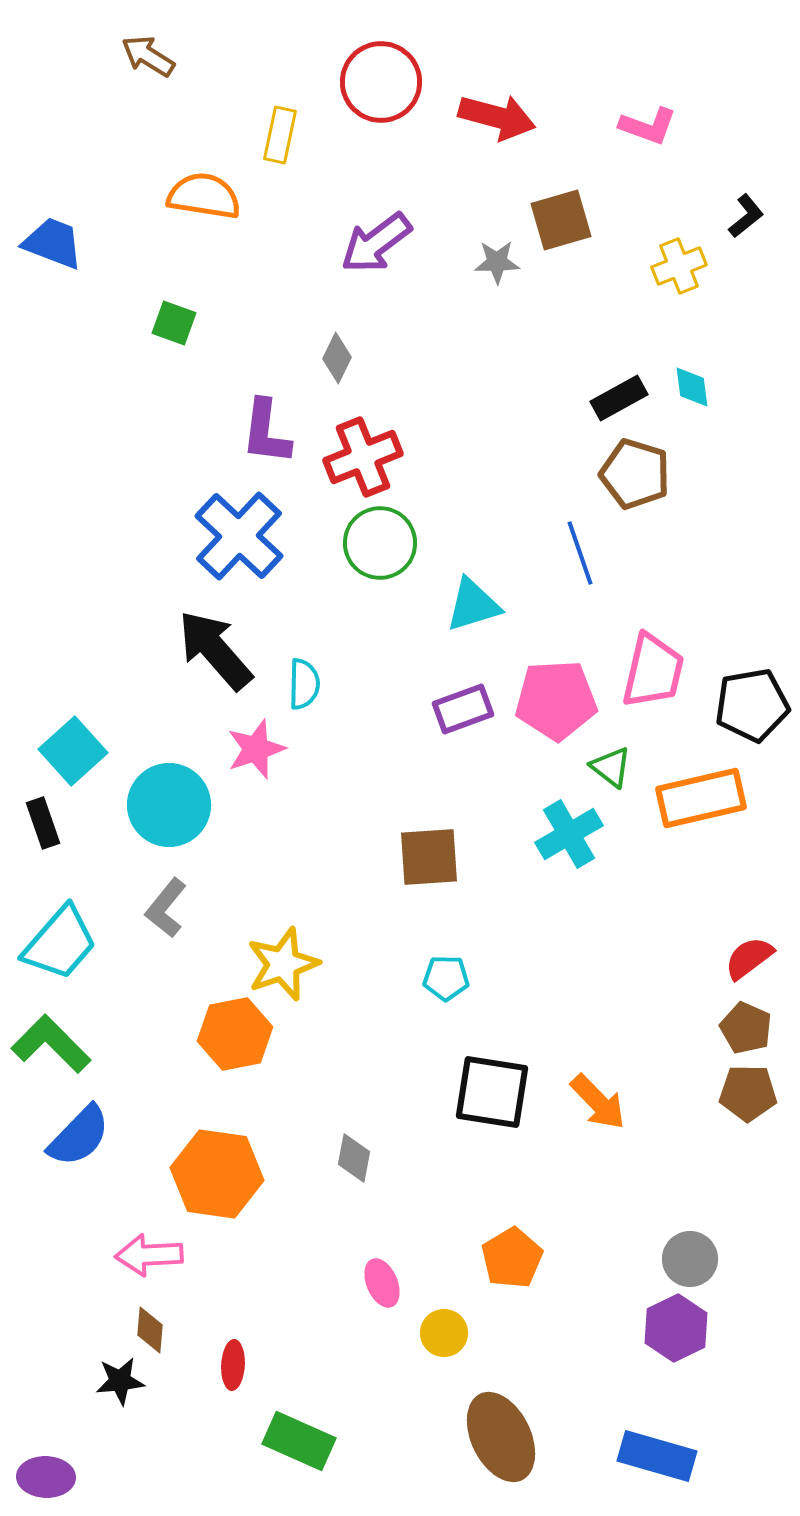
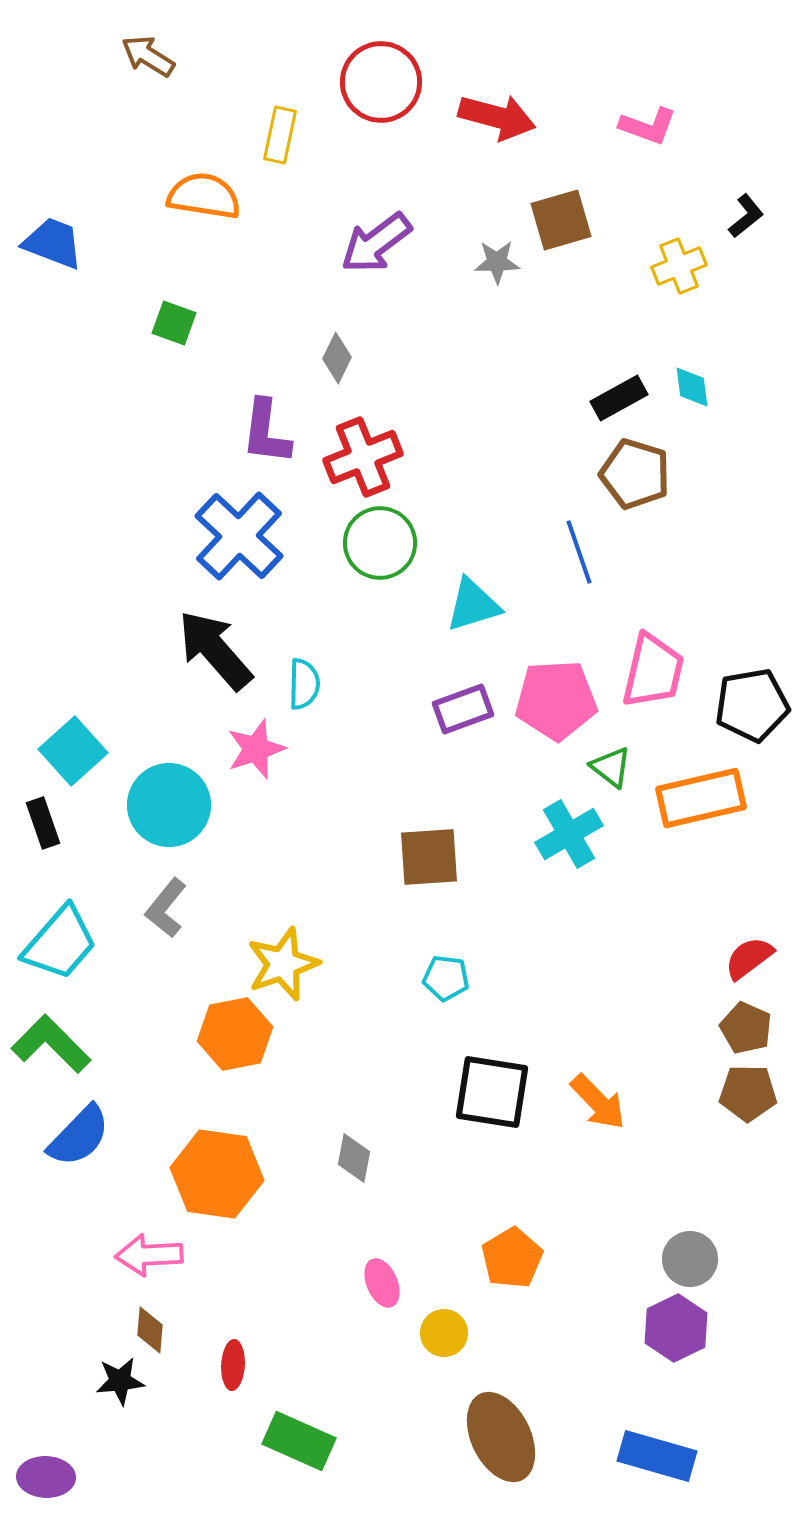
blue line at (580, 553): moved 1 px left, 1 px up
cyan pentagon at (446, 978): rotated 6 degrees clockwise
